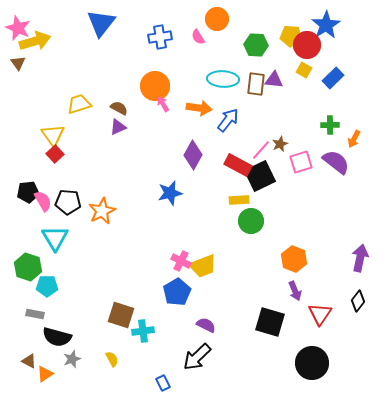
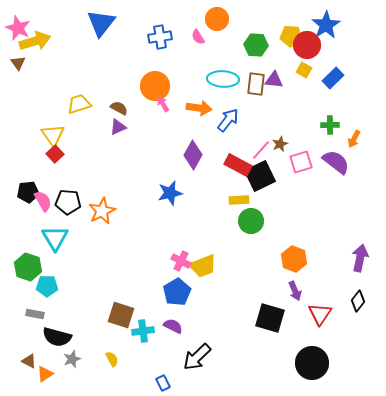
black square at (270, 322): moved 4 px up
purple semicircle at (206, 325): moved 33 px left, 1 px down
